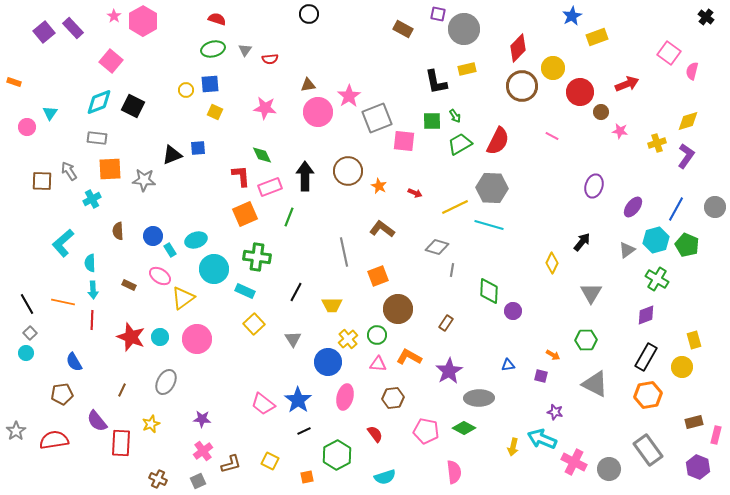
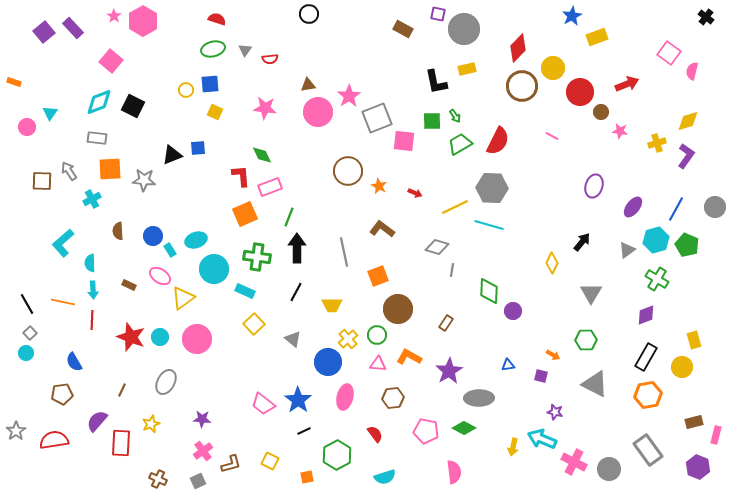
black arrow at (305, 176): moved 8 px left, 72 px down
gray triangle at (293, 339): rotated 18 degrees counterclockwise
purple semicircle at (97, 421): rotated 80 degrees clockwise
